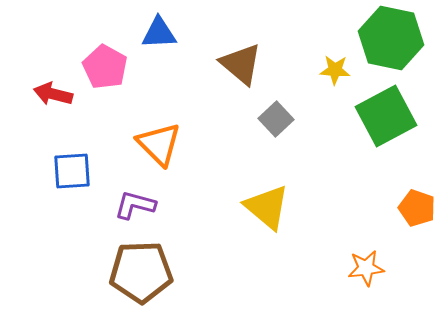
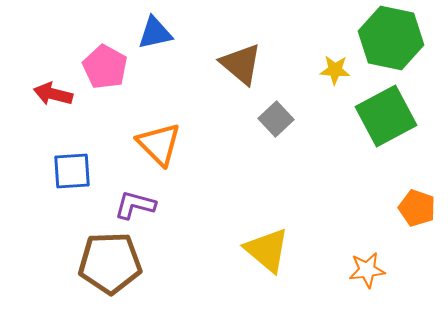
blue triangle: moved 4 px left; rotated 9 degrees counterclockwise
yellow triangle: moved 43 px down
orange star: moved 1 px right, 2 px down
brown pentagon: moved 31 px left, 9 px up
